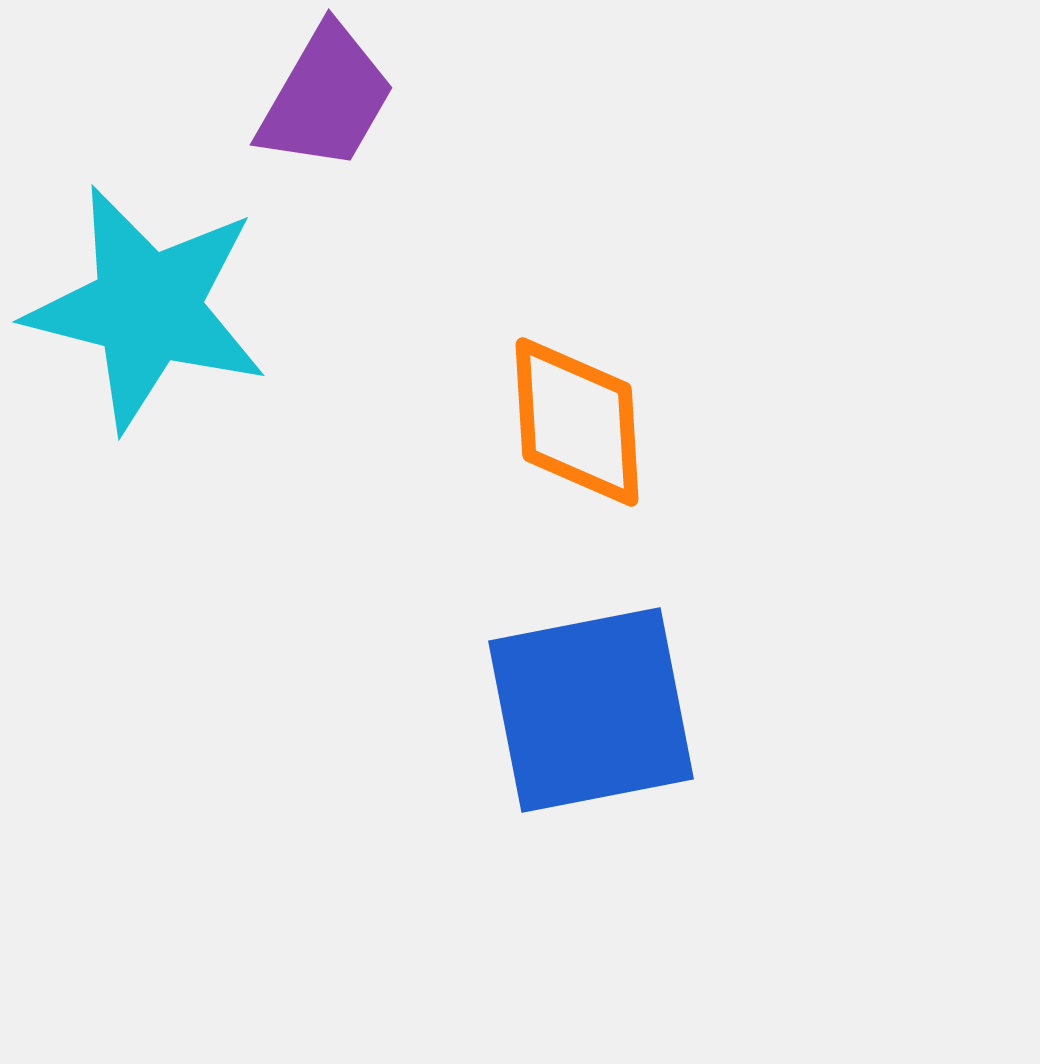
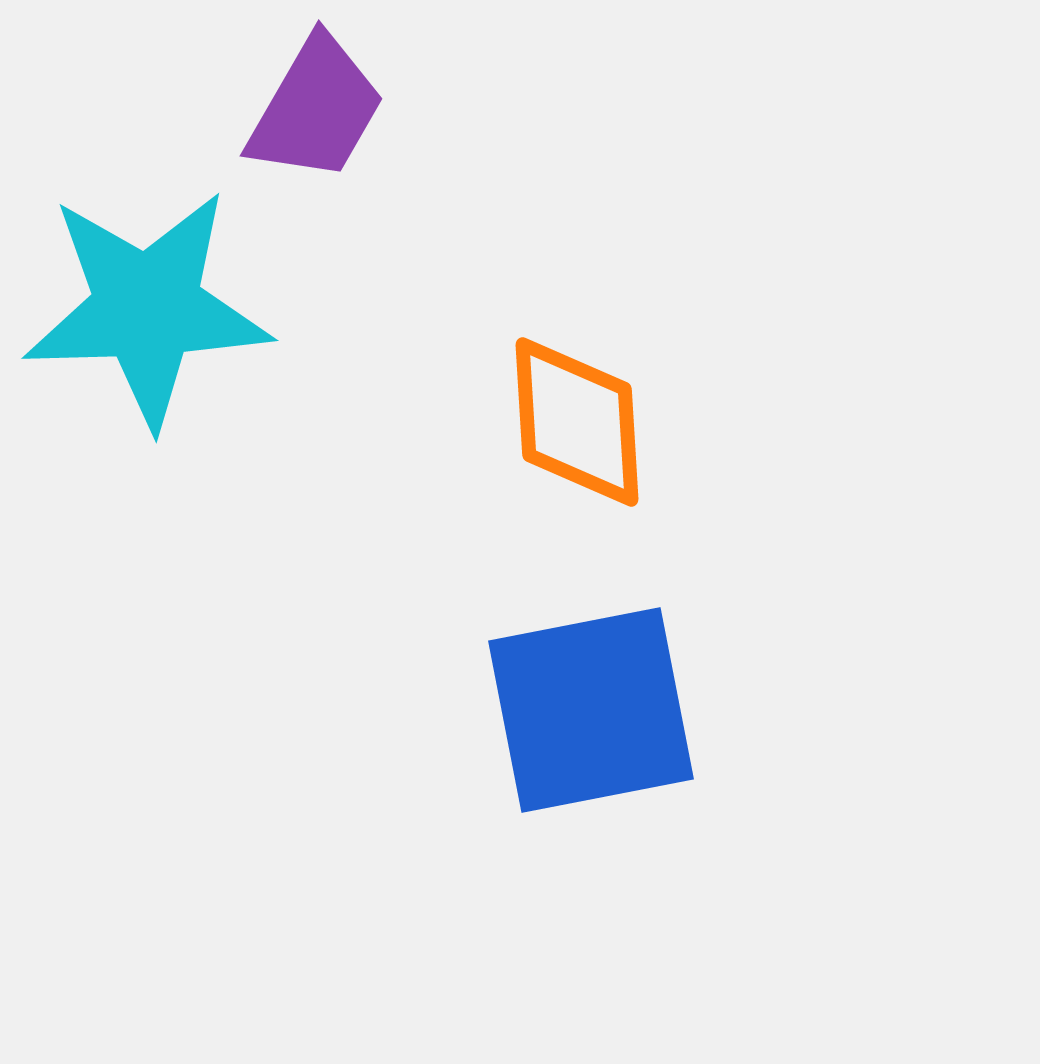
purple trapezoid: moved 10 px left, 11 px down
cyan star: rotated 16 degrees counterclockwise
